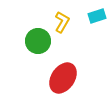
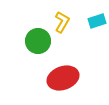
cyan rectangle: moved 5 px down
red ellipse: rotated 36 degrees clockwise
